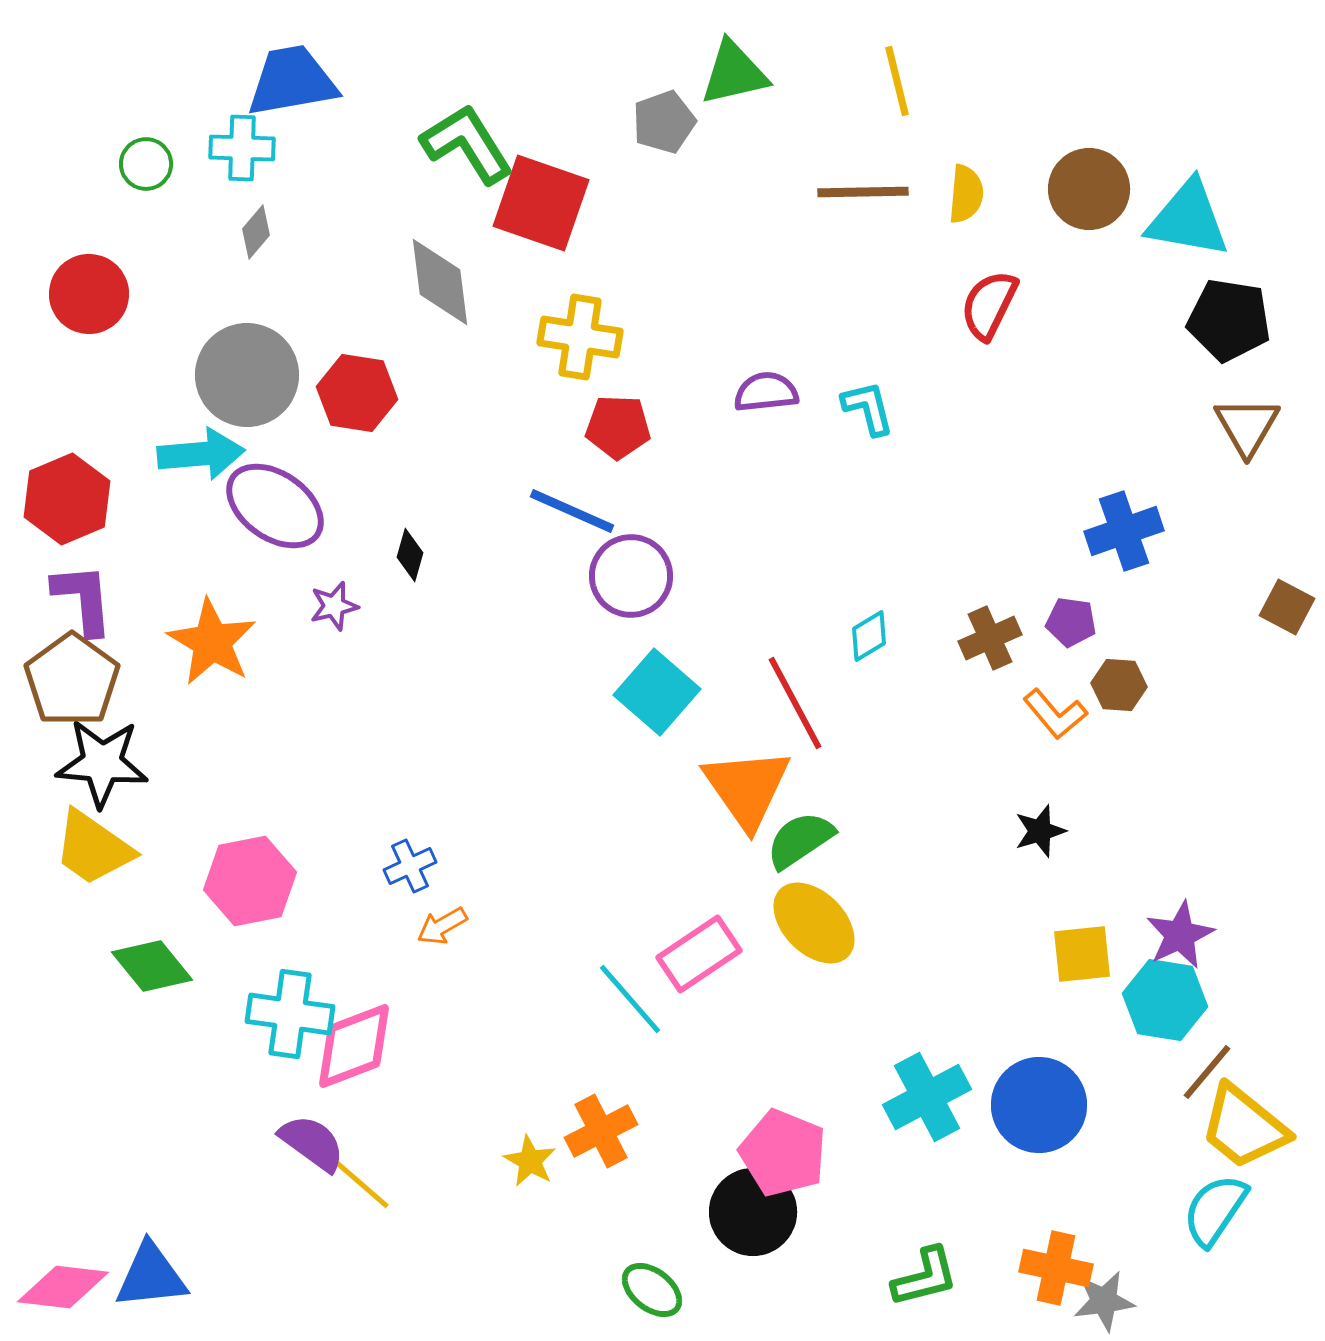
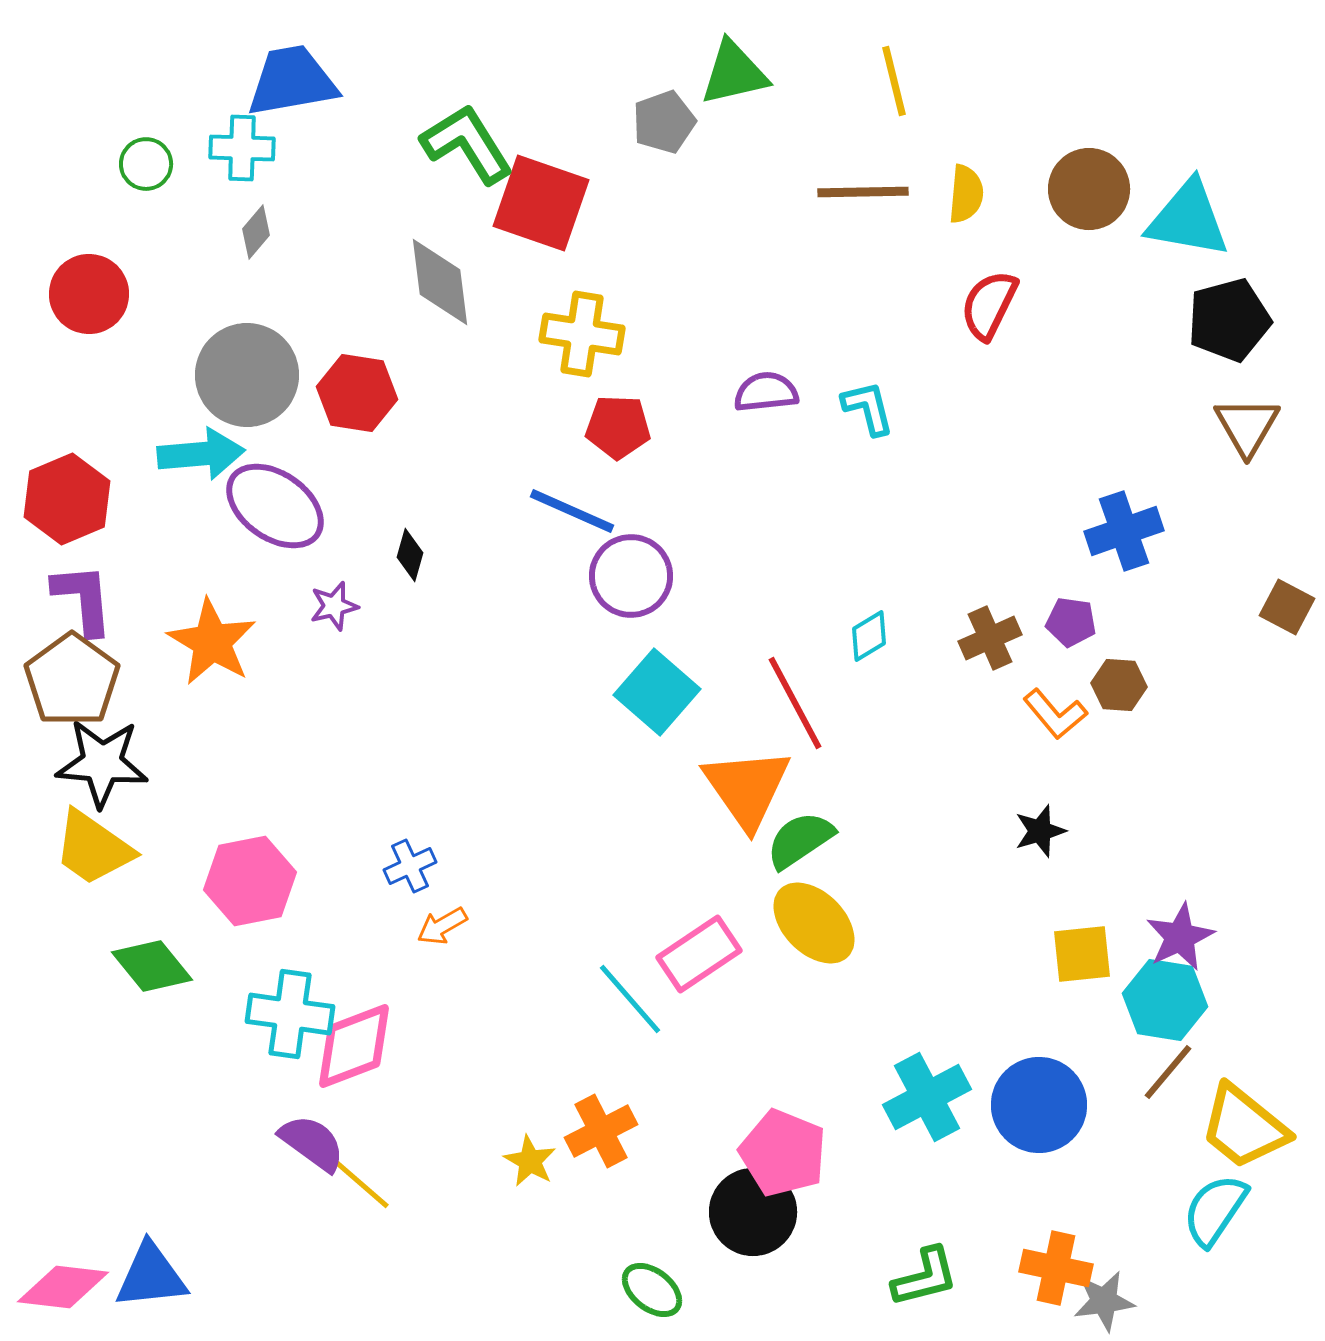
yellow line at (897, 81): moved 3 px left
black pentagon at (1229, 320): rotated 24 degrees counterclockwise
yellow cross at (580, 337): moved 2 px right, 3 px up
purple star at (1180, 935): moved 2 px down
brown line at (1207, 1072): moved 39 px left
